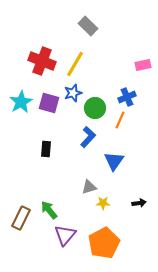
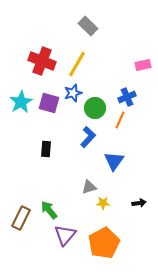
yellow line: moved 2 px right
